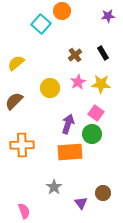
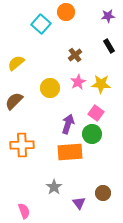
orange circle: moved 4 px right, 1 px down
black rectangle: moved 6 px right, 7 px up
purple triangle: moved 2 px left
